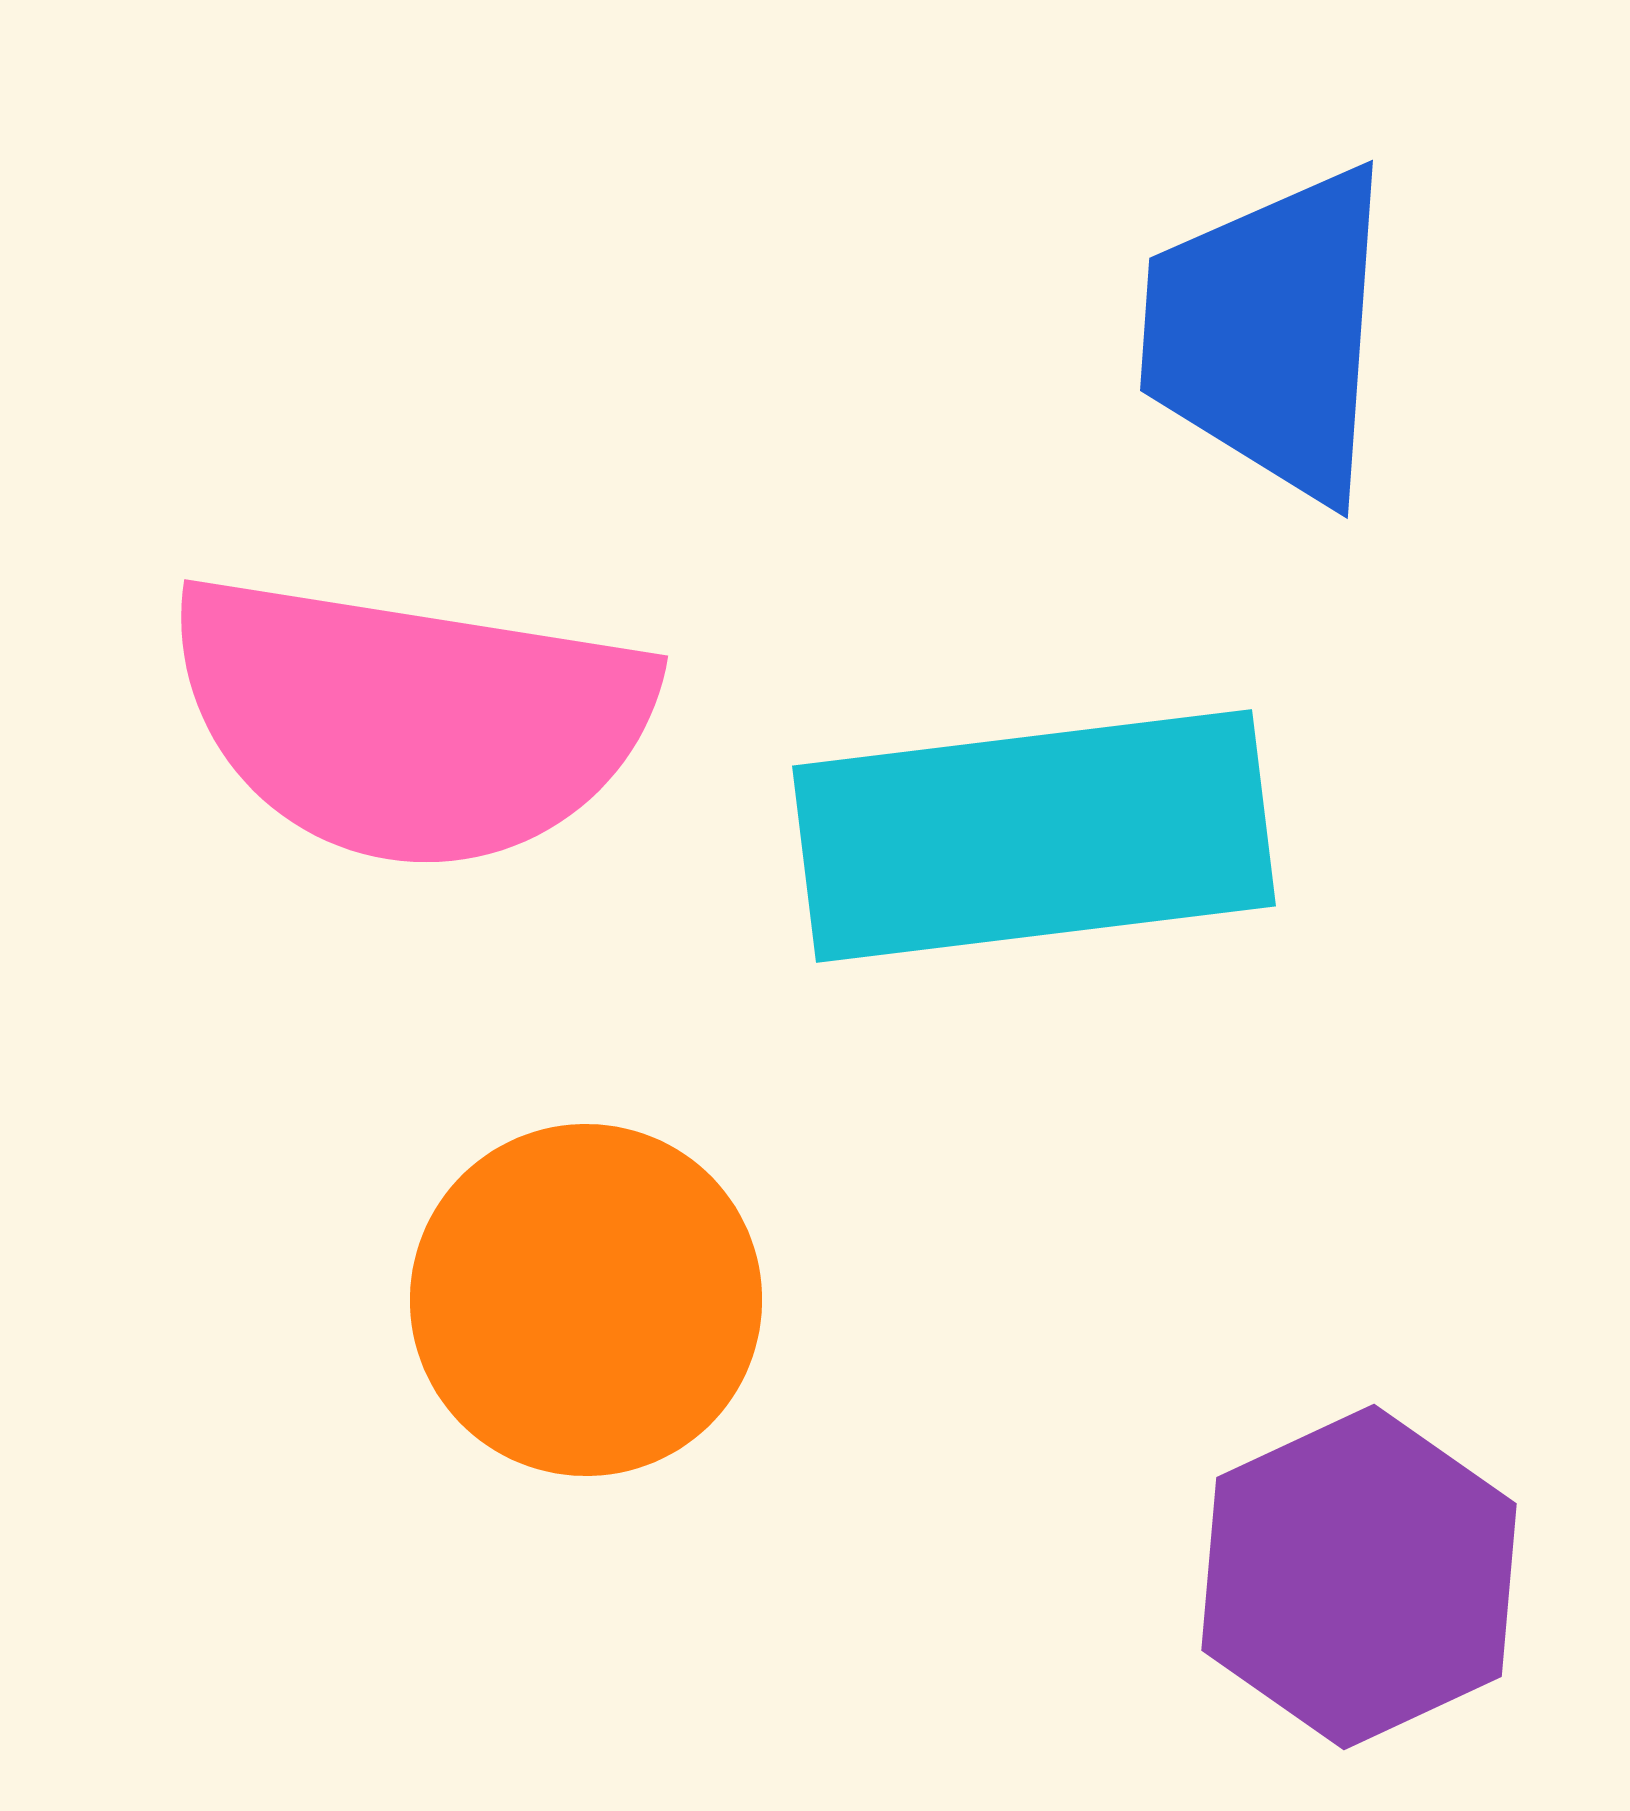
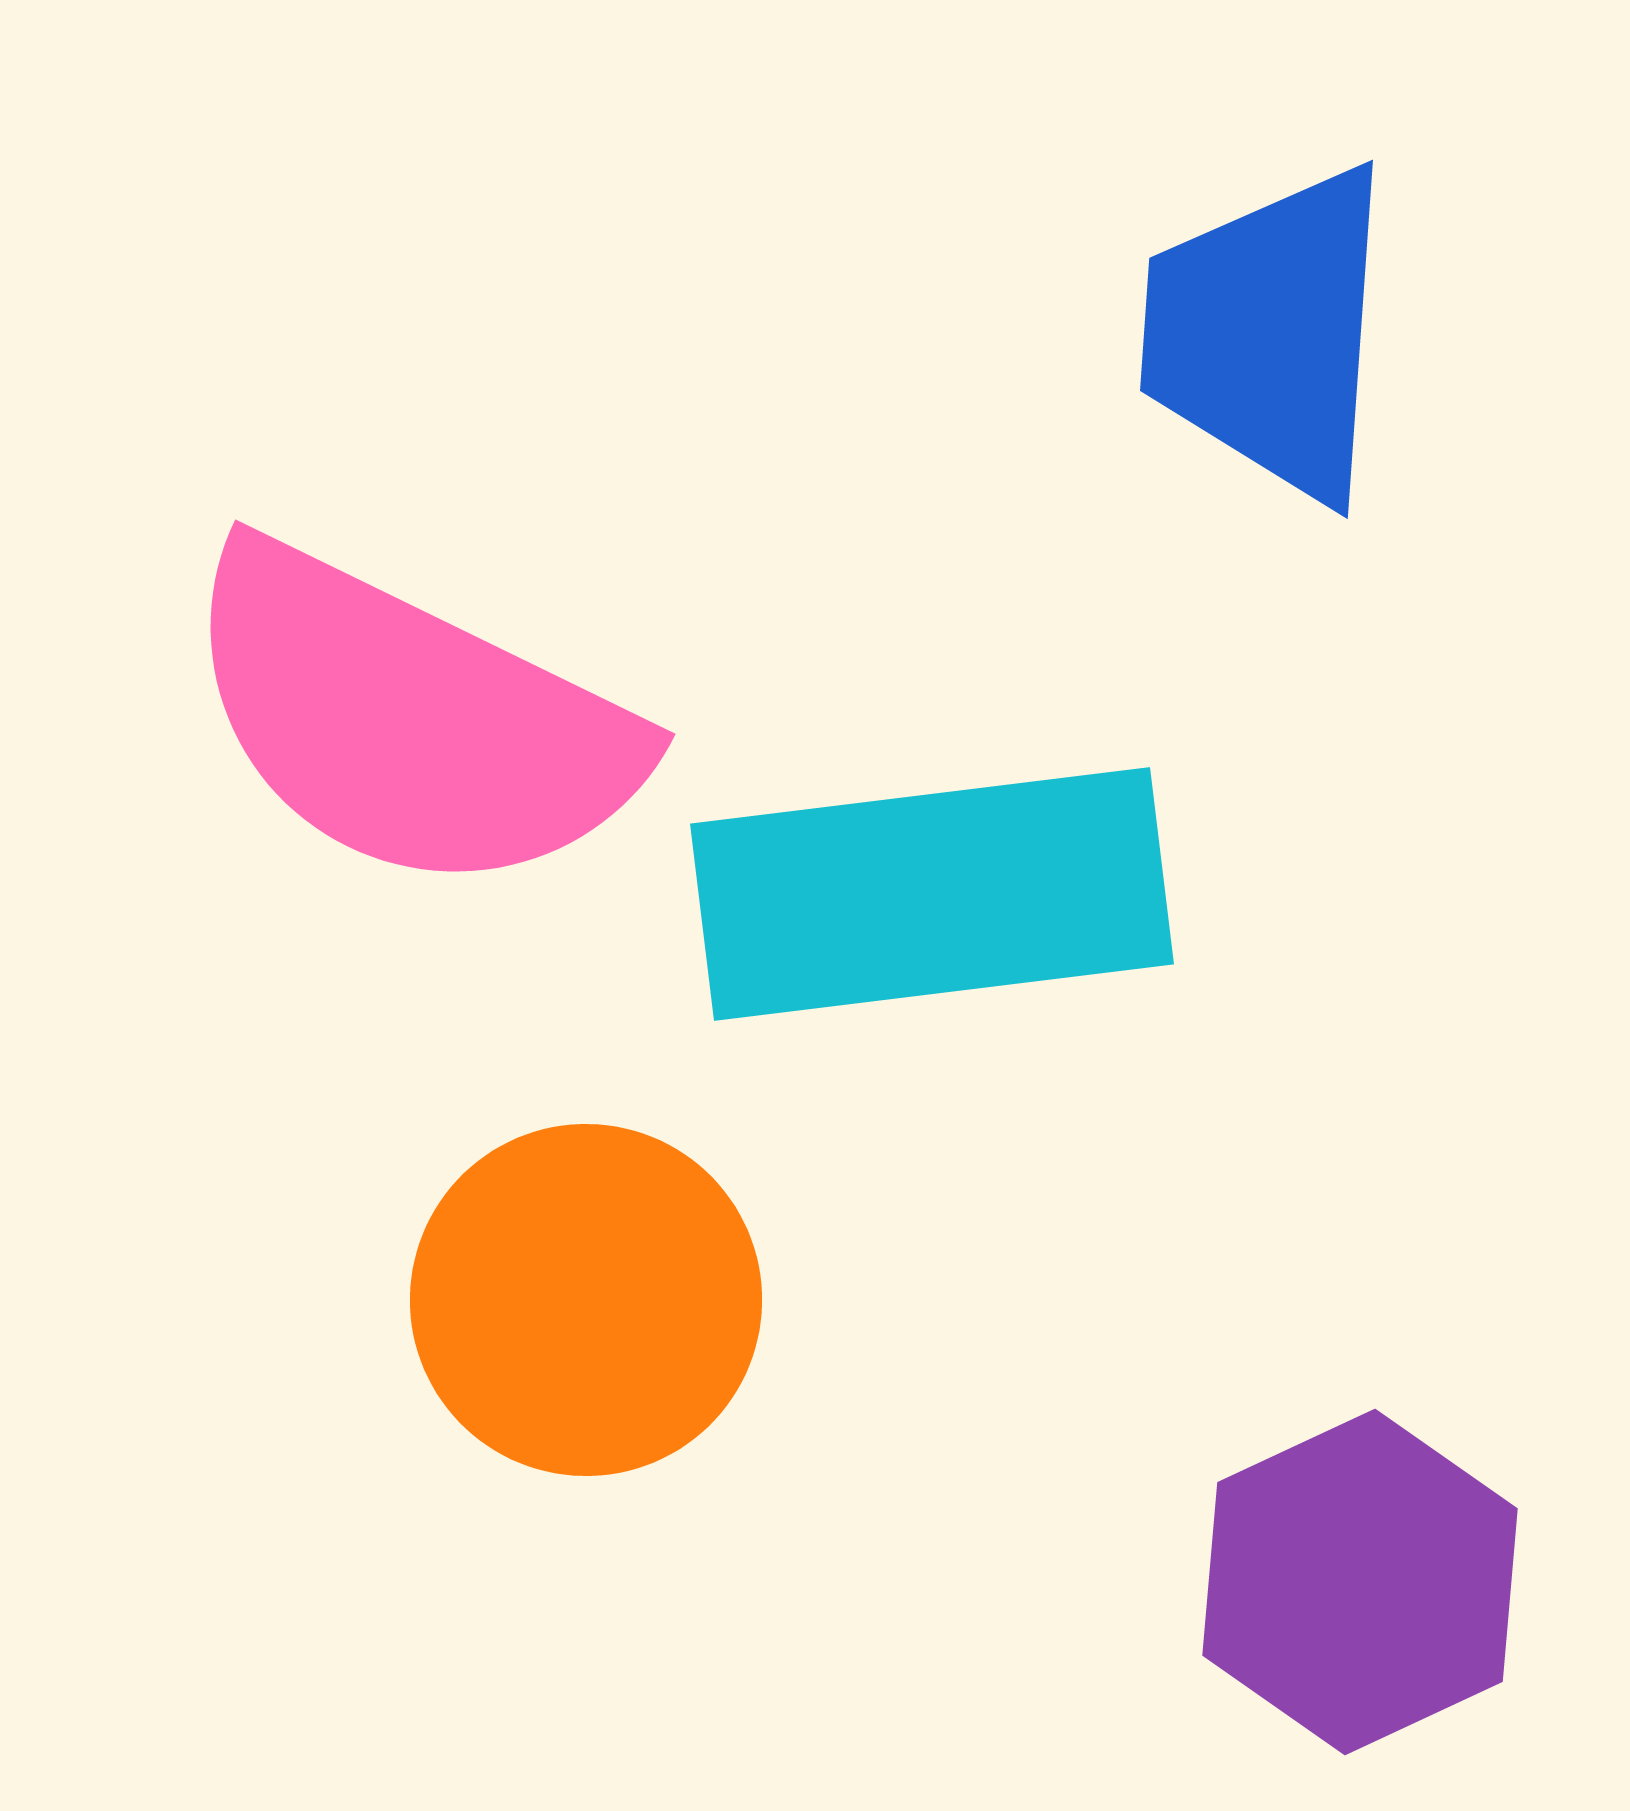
pink semicircle: rotated 17 degrees clockwise
cyan rectangle: moved 102 px left, 58 px down
purple hexagon: moved 1 px right, 5 px down
